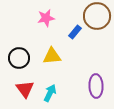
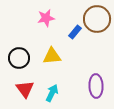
brown circle: moved 3 px down
cyan arrow: moved 2 px right
